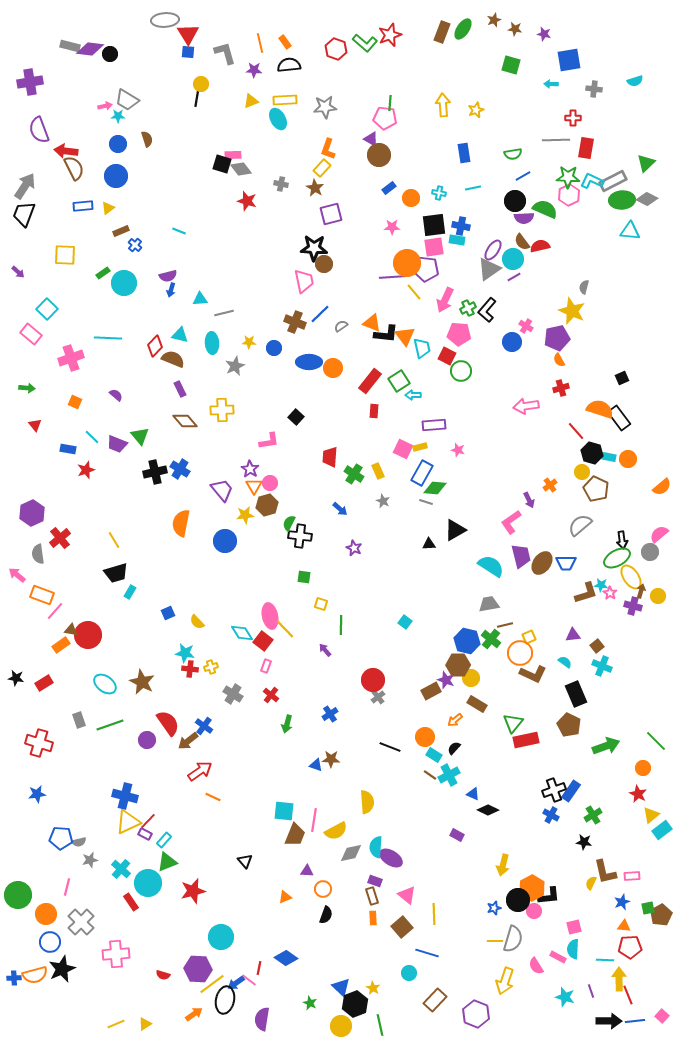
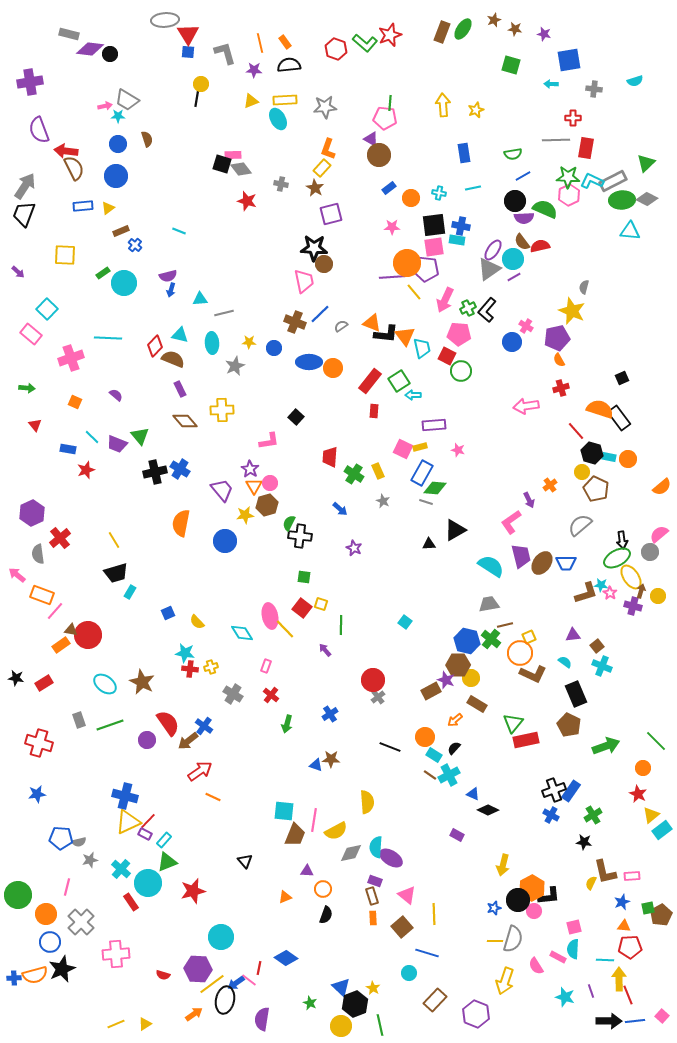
gray rectangle at (70, 46): moved 1 px left, 12 px up
red square at (263, 641): moved 39 px right, 33 px up
